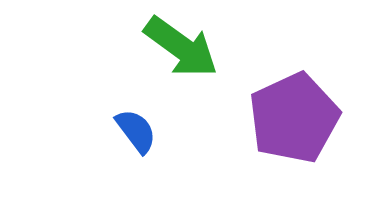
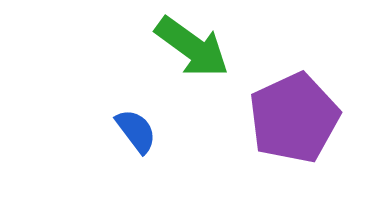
green arrow: moved 11 px right
